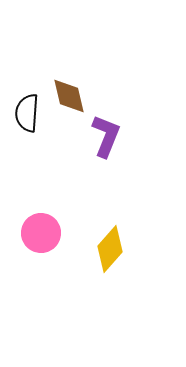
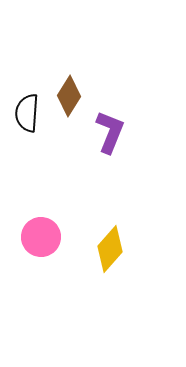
brown diamond: rotated 45 degrees clockwise
purple L-shape: moved 4 px right, 4 px up
pink circle: moved 4 px down
